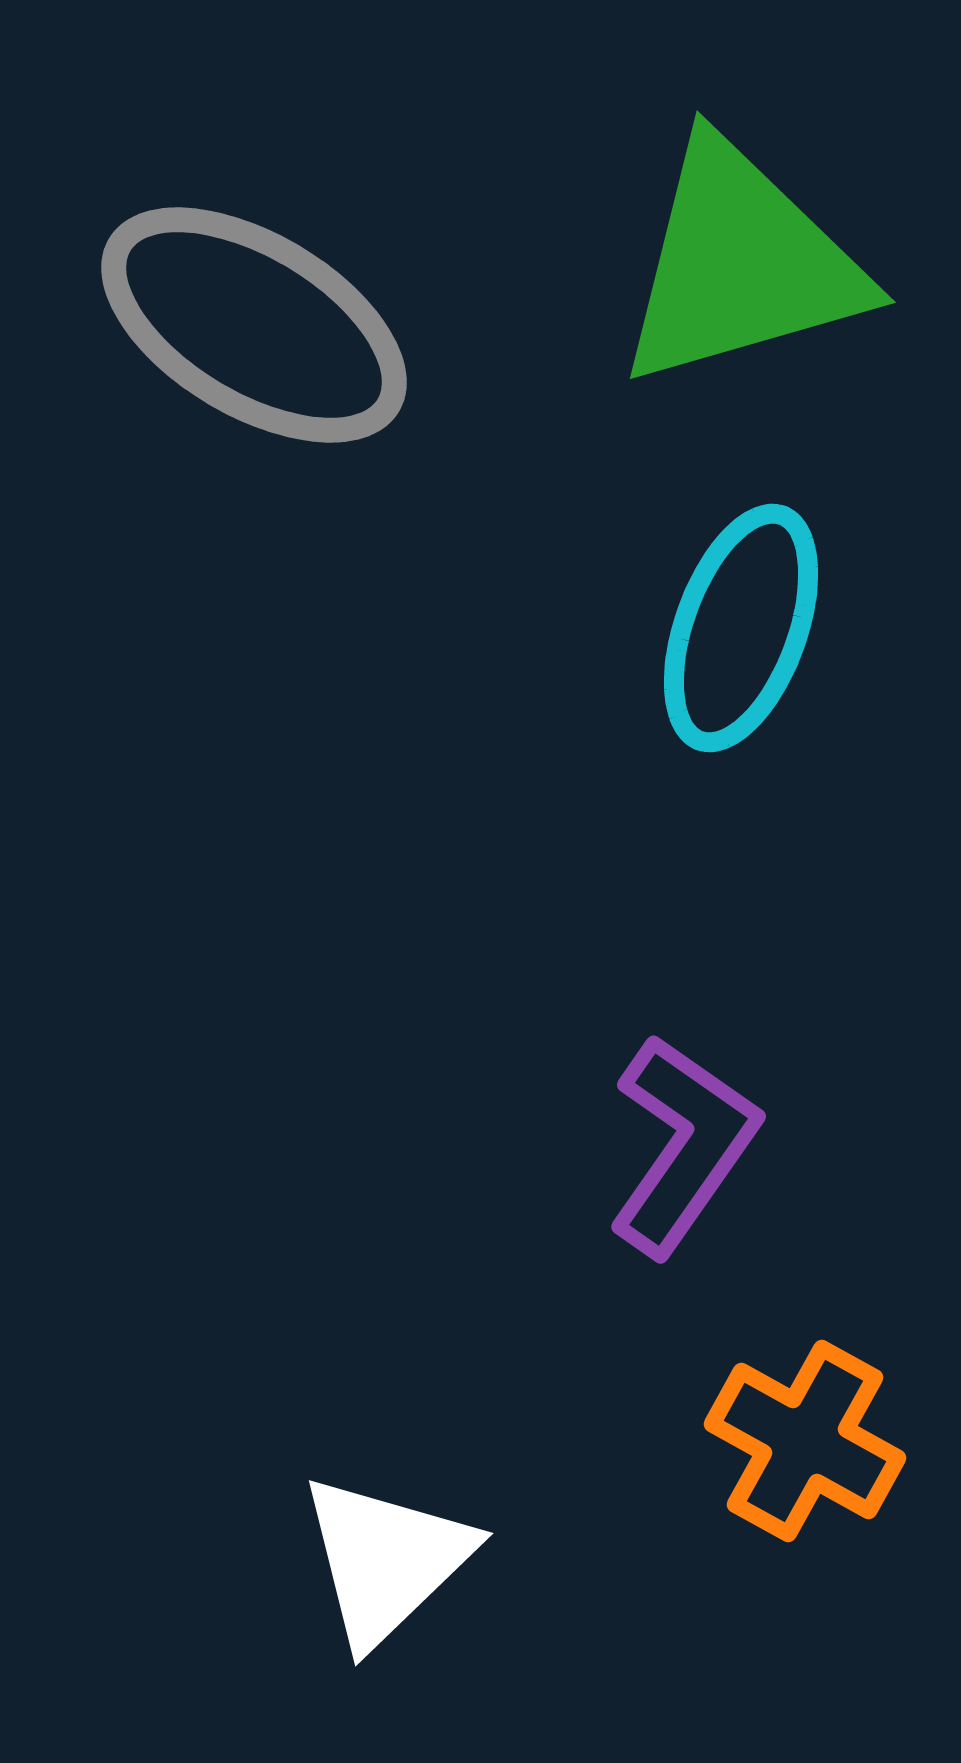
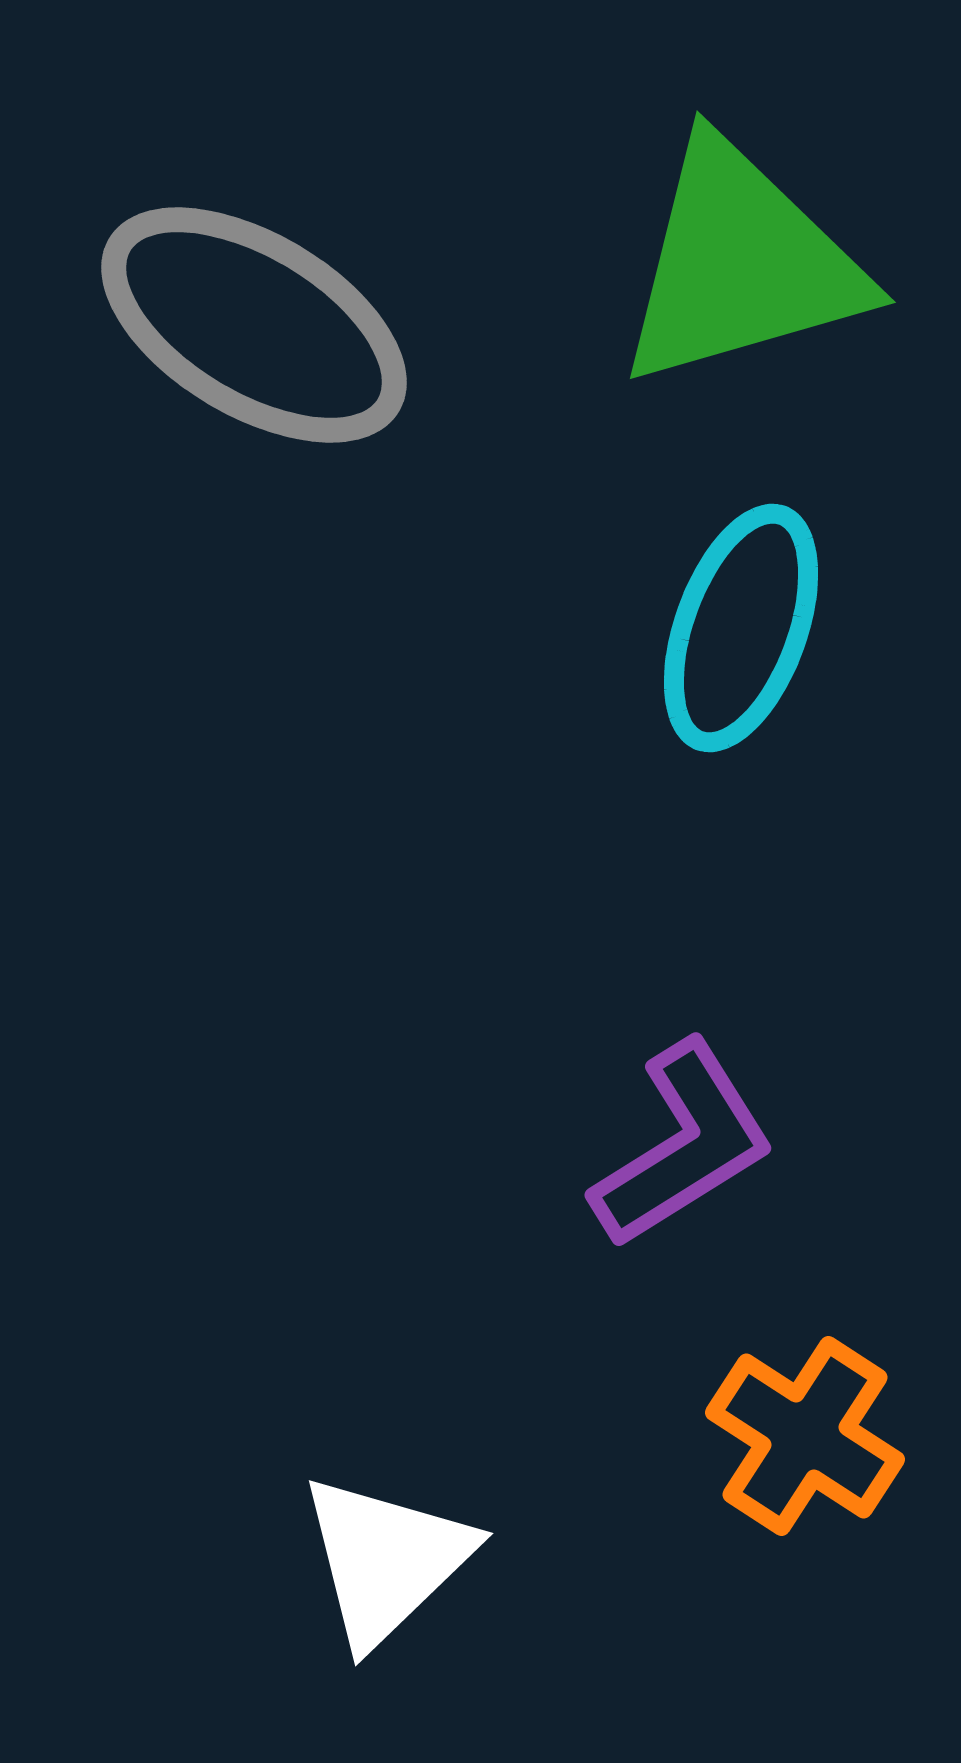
purple L-shape: rotated 23 degrees clockwise
orange cross: moved 5 px up; rotated 4 degrees clockwise
